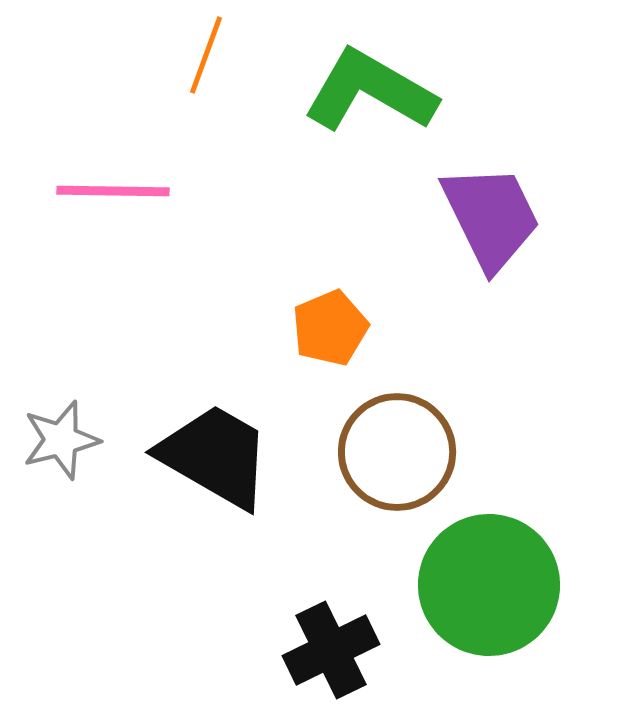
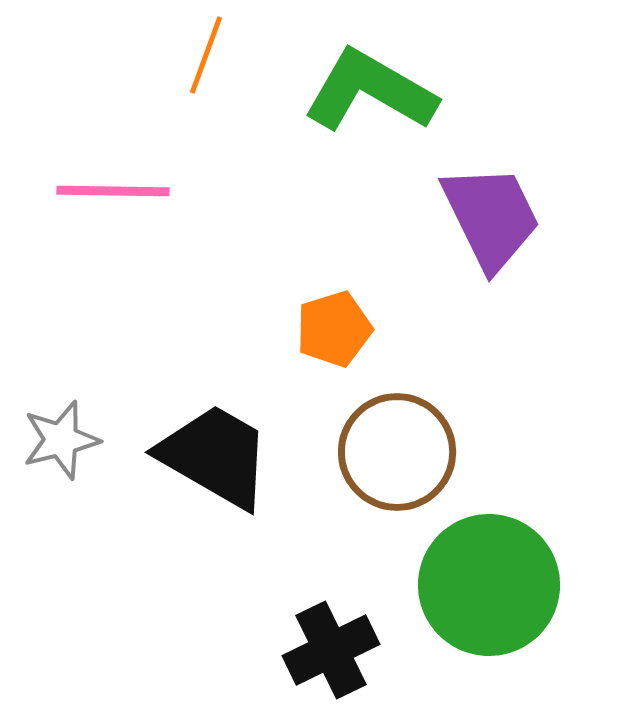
orange pentagon: moved 4 px right, 1 px down; rotated 6 degrees clockwise
